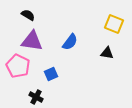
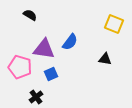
black semicircle: moved 2 px right
purple triangle: moved 12 px right, 8 px down
black triangle: moved 2 px left, 6 px down
pink pentagon: moved 2 px right, 1 px down; rotated 10 degrees counterclockwise
black cross: rotated 24 degrees clockwise
